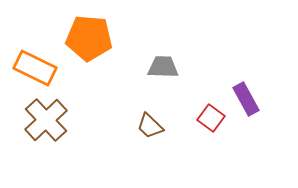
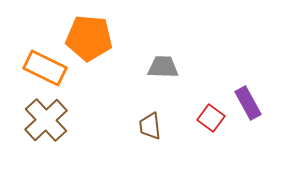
orange rectangle: moved 10 px right
purple rectangle: moved 2 px right, 4 px down
brown trapezoid: rotated 40 degrees clockwise
